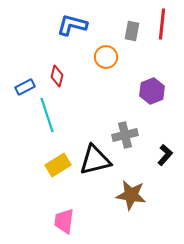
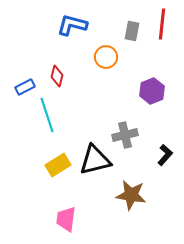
pink trapezoid: moved 2 px right, 2 px up
